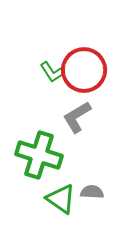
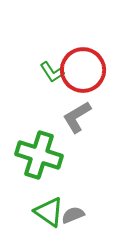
red circle: moved 1 px left
gray semicircle: moved 19 px left, 23 px down; rotated 25 degrees counterclockwise
green triangle: moved 12 px left, 13 px down
